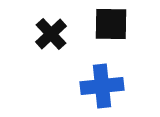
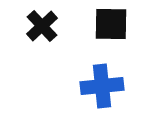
black cross: moved 9 px left, 8 px up
